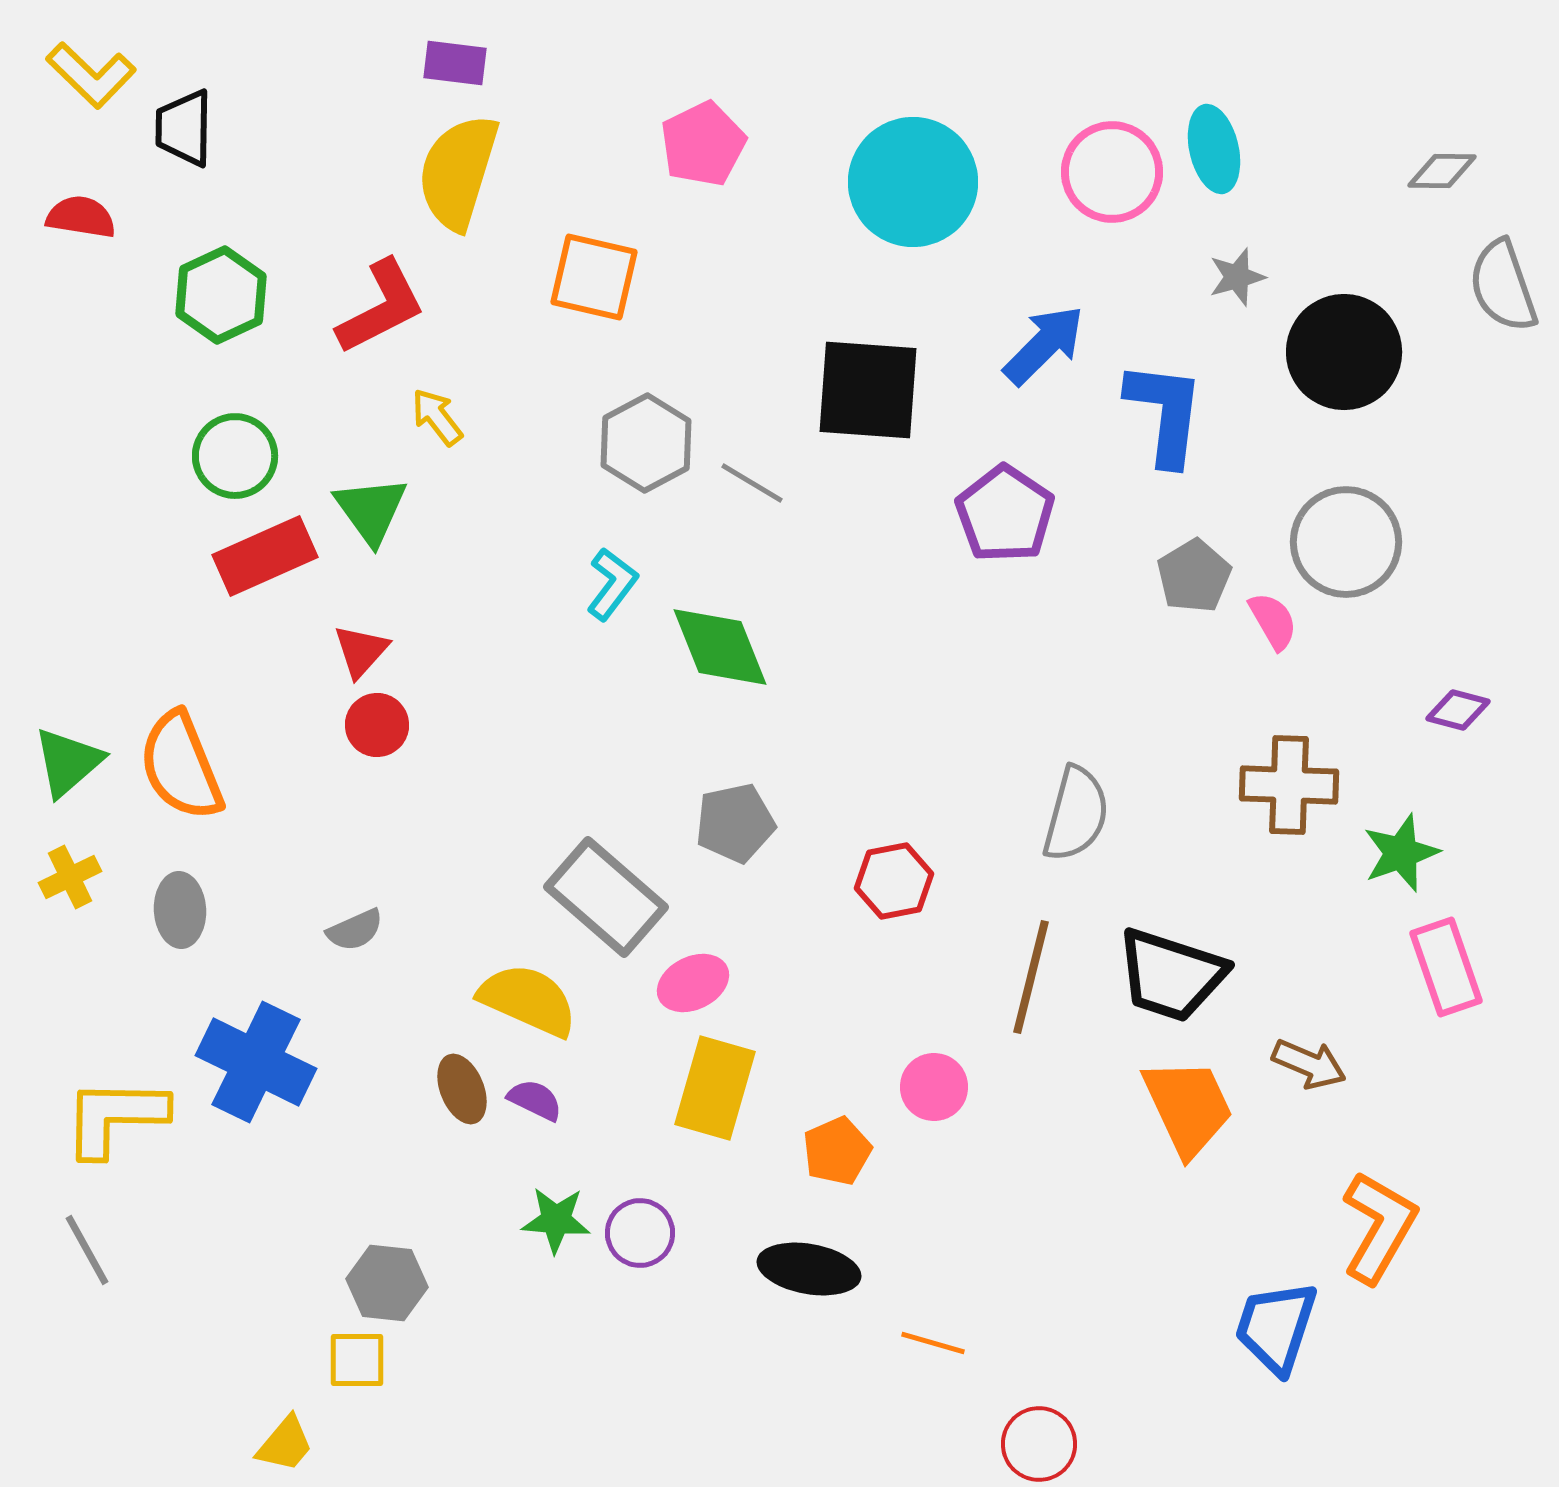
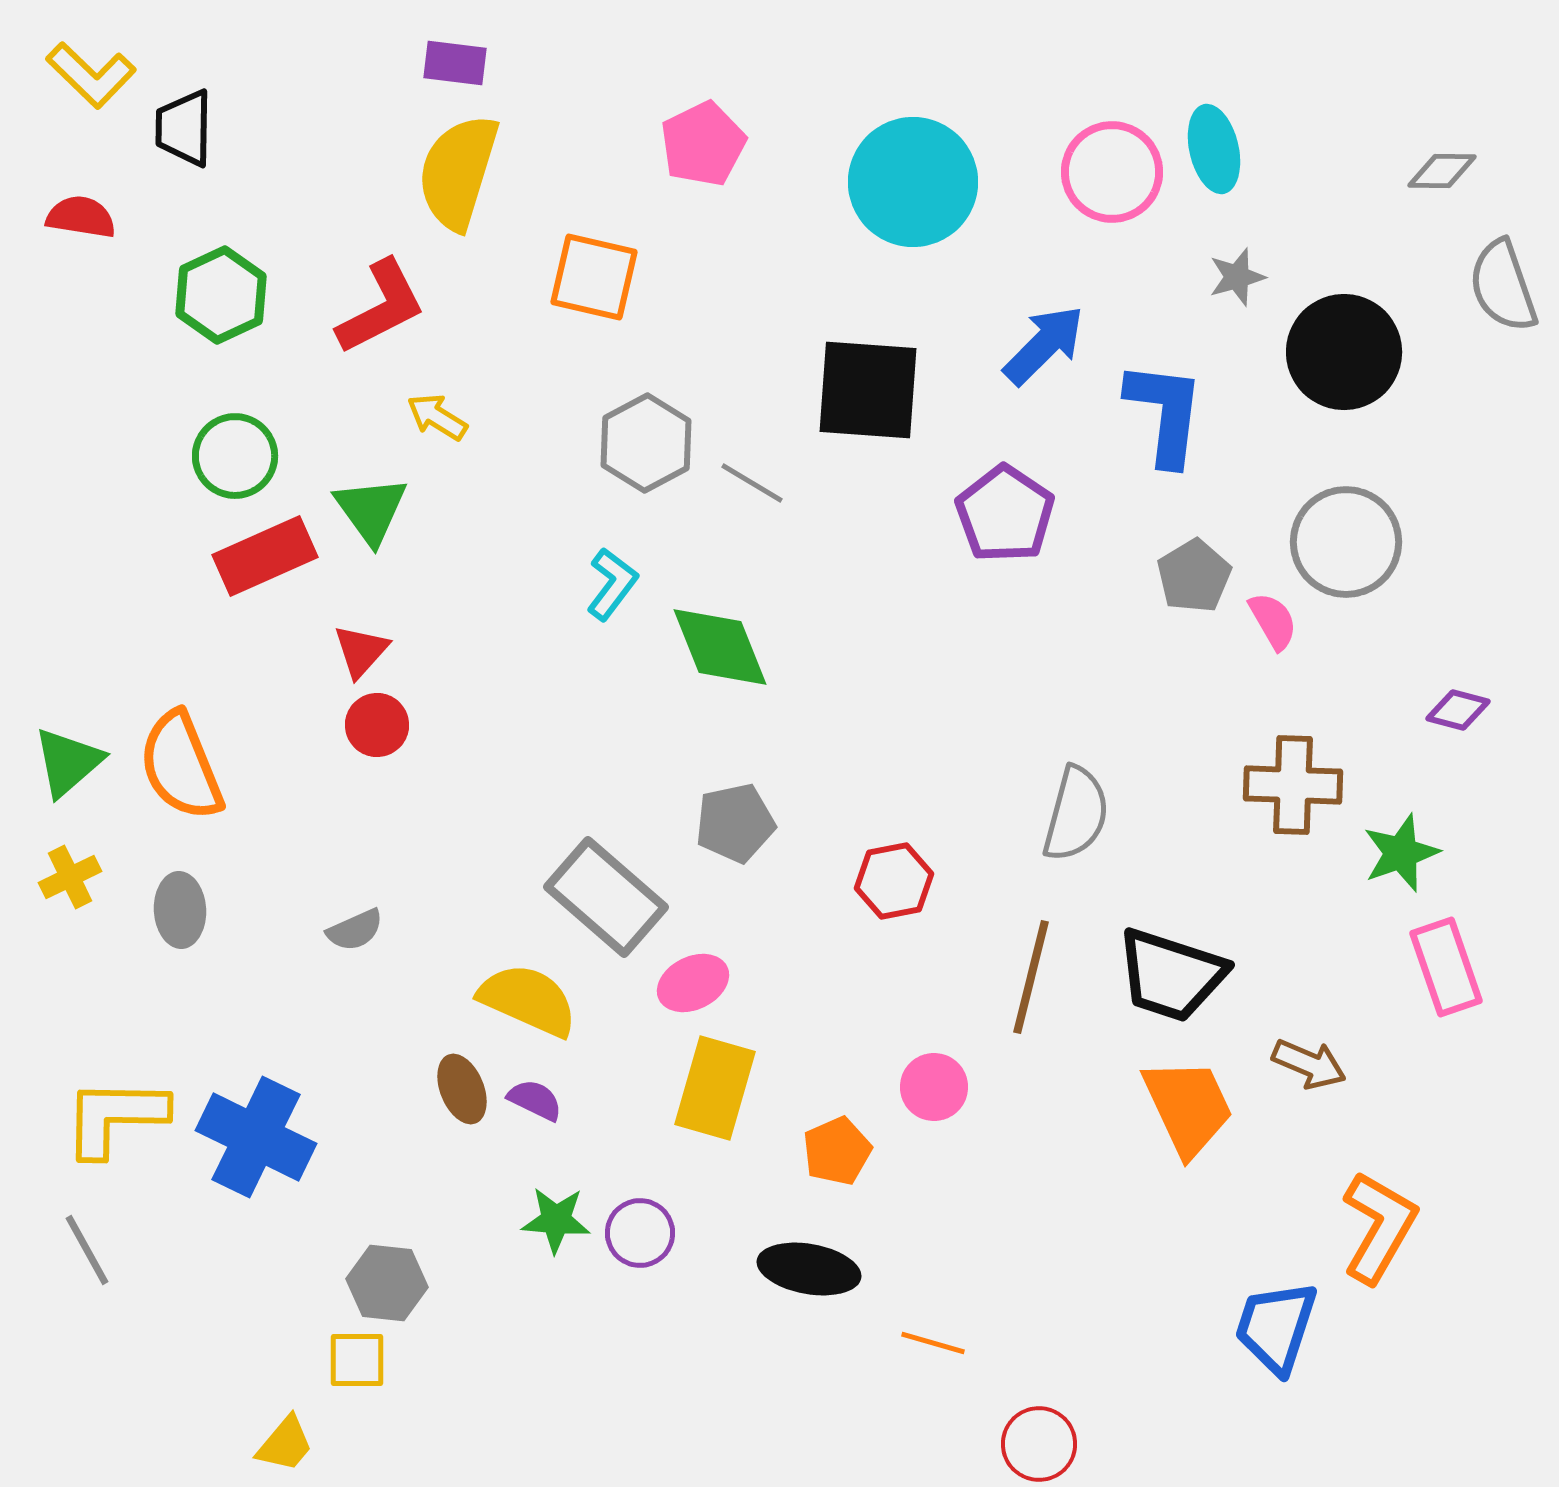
yellow arrow at (437, 417): rotated 20 degrees counterclockwise
brown cross at (1289, 785): moved 4 px right
blue cross at (256, 1062): moved 75 px down
